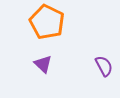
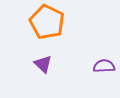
purple semicircle: rotated 65 degrees counterclockwise
